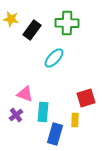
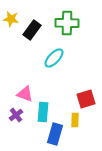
red square: moved 1 px down
